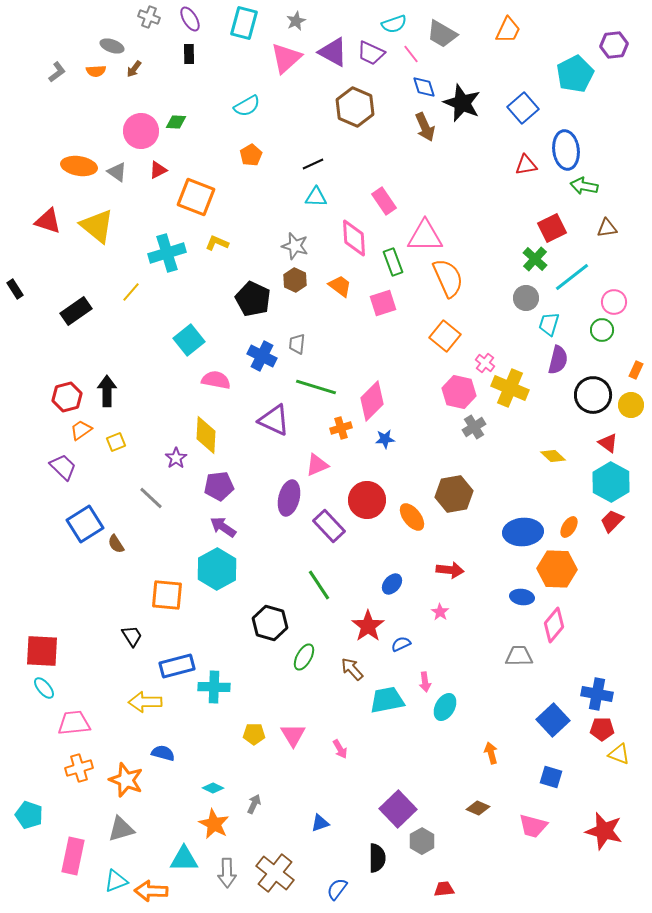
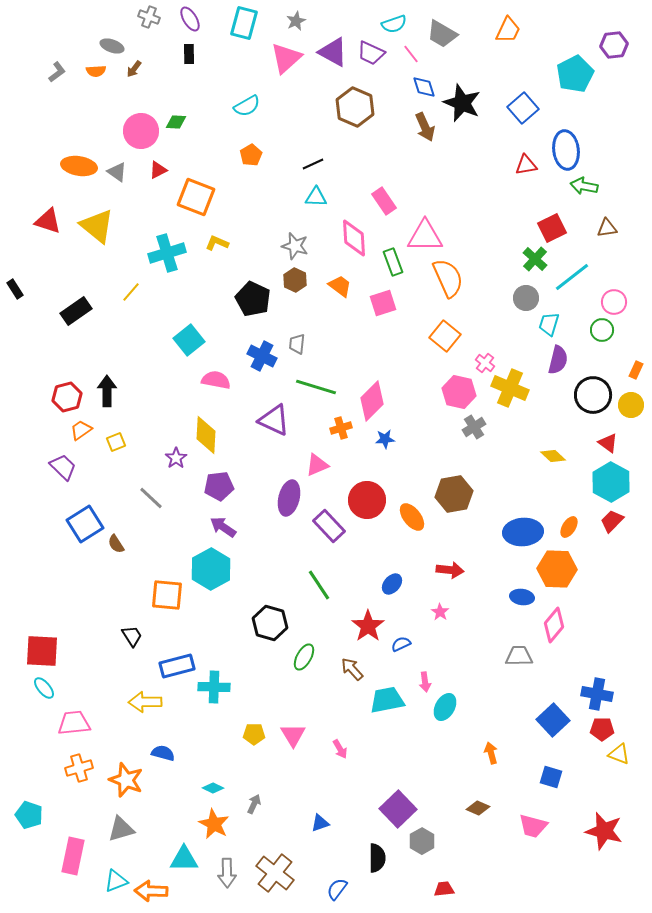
cyan hexagon at (217, 569): moved 6 px left
